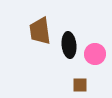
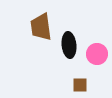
brown trapezoid: moved 1 px right, 4 px up
pink circle: moved 2 px right
